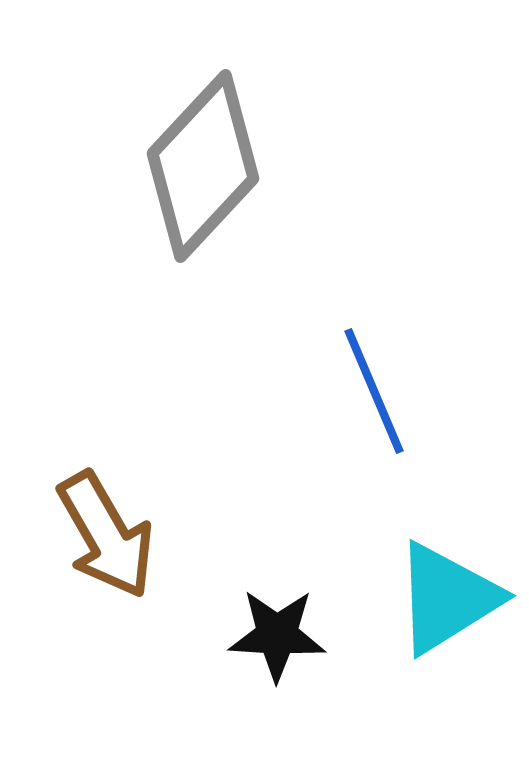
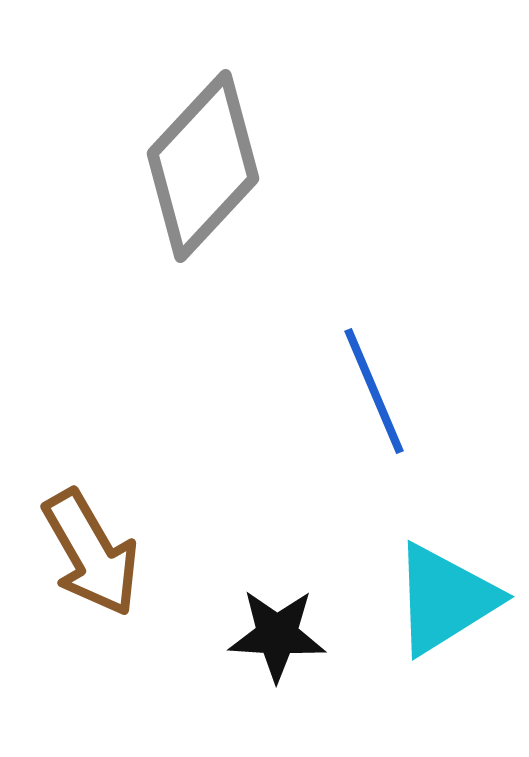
brown arrow: moved 15 px left, 18 px down
cyan triangle: moved 2 px left, 1 px down
